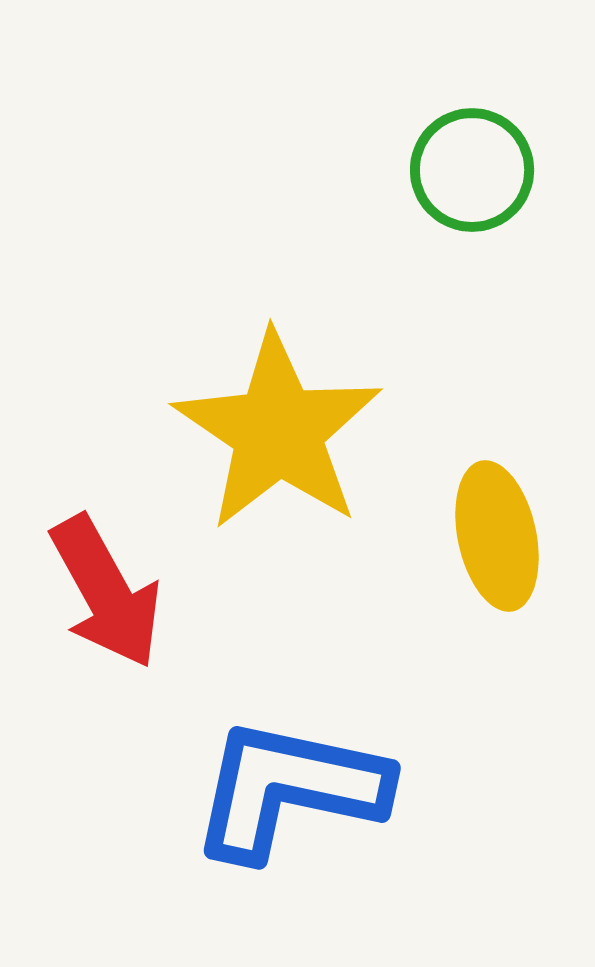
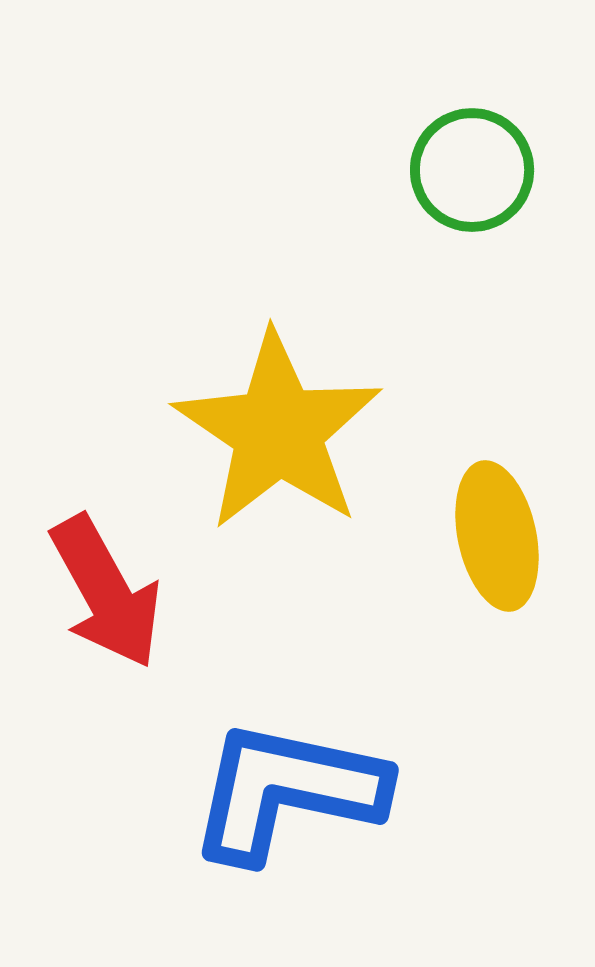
blue L-shape: moved 2 px left, 2 px down
